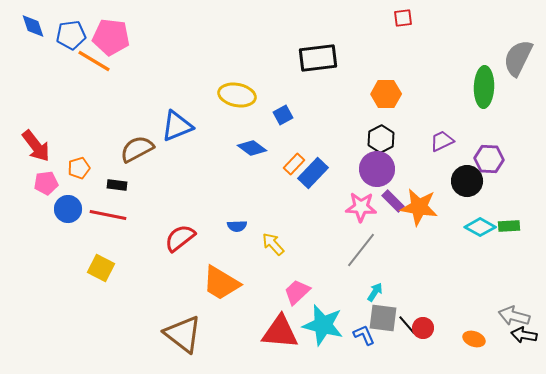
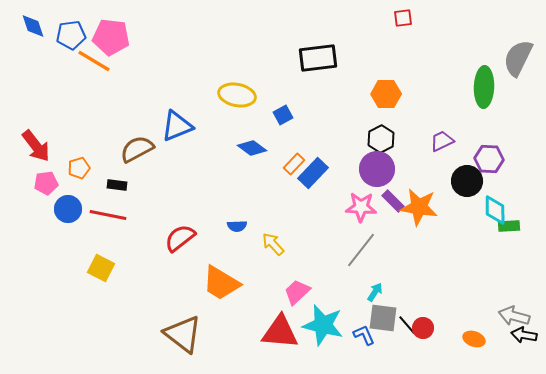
cyan diamond at (480, 227): moved 15 px right, 17 px up; rotated 60 degrees clockwise
